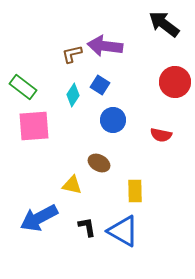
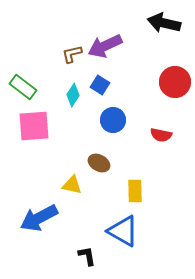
black arrow: moved 1 px up; rotated 24 degrees counterclockwise
purple arrow: rotated 32 degrees counterclockwise
black L-shape: moved 29 px down
